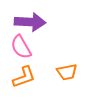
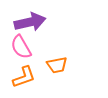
purple arrow: rotated 16 degrees counterclockwise
orange trapezoid: moved 10 px left, 7 px up
